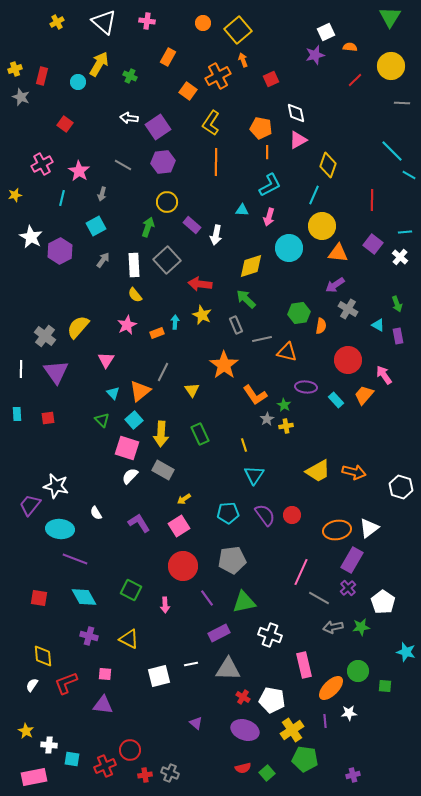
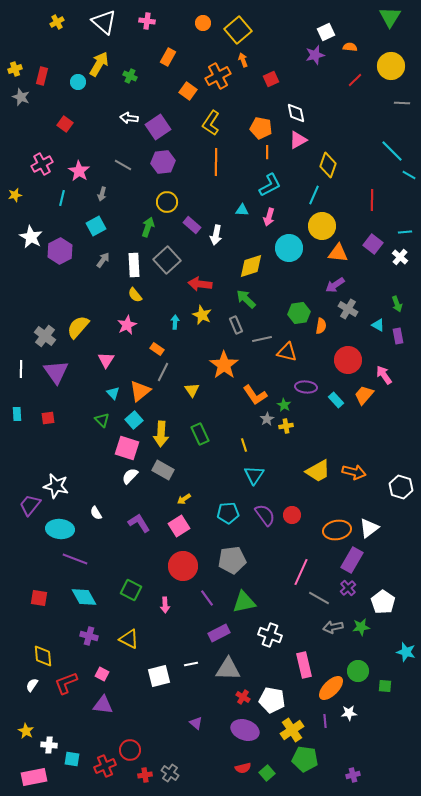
orange rectangle at (157, 333): moved 16 px down; rotated 56 degrees clockwise
pink square at (105, 674): moved 3 px left; rotated 24 degrees clockwise
gray cross at (170, 773): rotated 12 degrees clockwise
